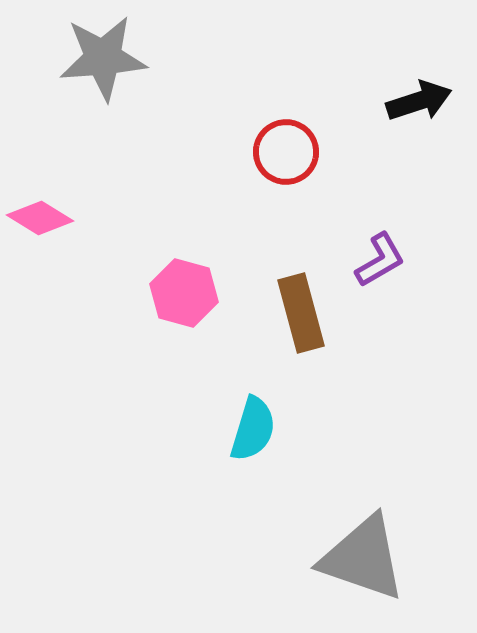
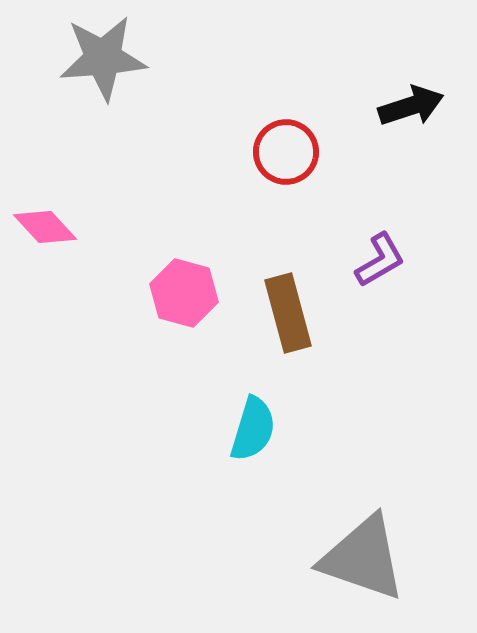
black arrow: moved 8 px left, 5 px down
pink diamond: moved 5 px right, 9 px down; rotated 16 degrees clockwise
brown rectangle: moved 13 px left
